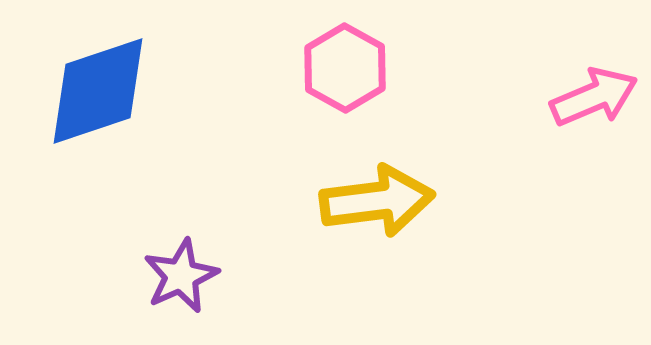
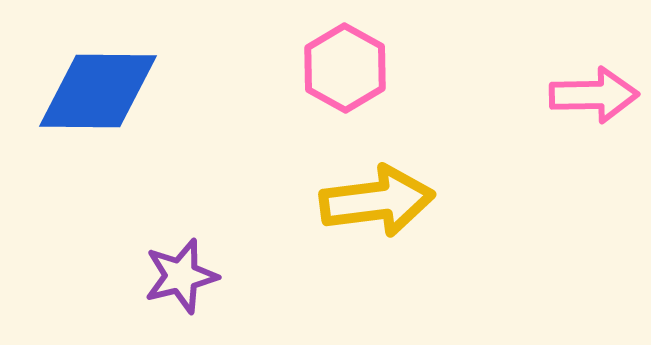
blue diamond: rotated 19 degrees clockwise
pink arrow: moved 2 px up; rotated 22 degrees clockwise
purple star: rotated 10 degrees clockwise
